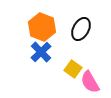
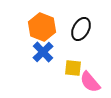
blue cross: moved 2 px right
yellow square: moved 1 px up; rotated 30 degrees counterclockwise
pink semicircle: rotated 10 degrees counterclockwise
